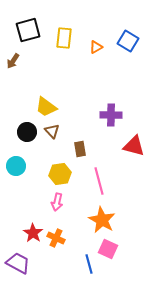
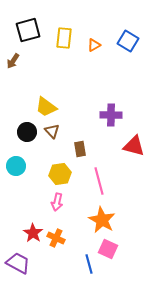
orange triangle: moved 2 px left, 2 px up
